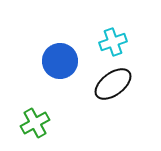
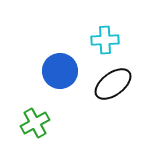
cyan cross: moved 8 px left, 2 px up; rotated 16 degrees clockwise
blue circle: moved 10 px down
